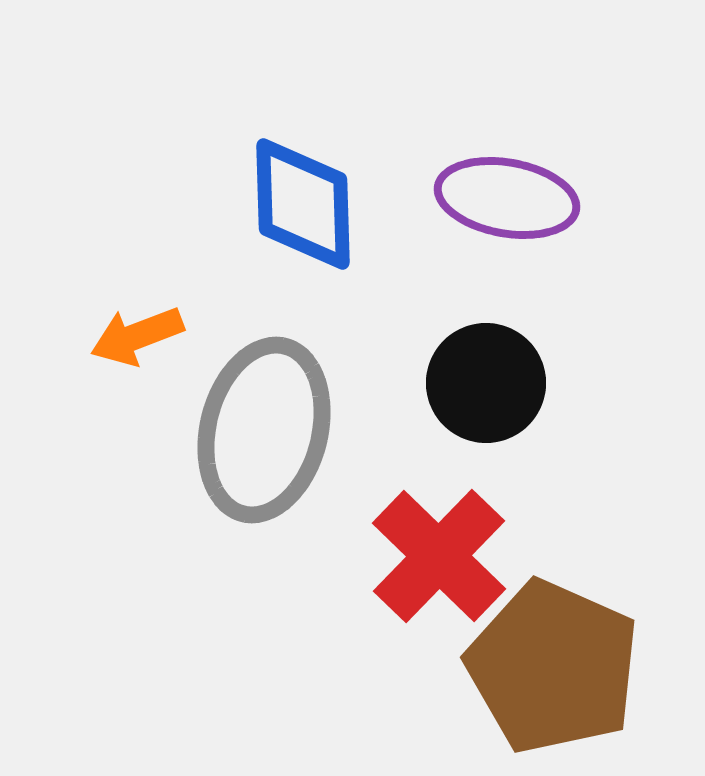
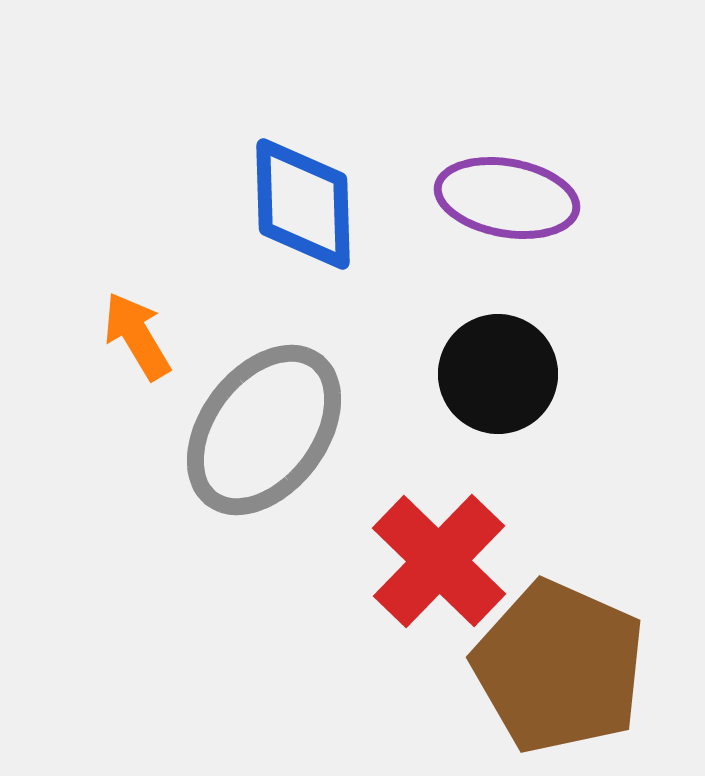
orange arrow: rotated 80 degrees clockwise
black circle: moved 12 px right, 9 px up
gray ellipse: rotated 23 degrees clockwise
red cross: moved 5 px down
brown pentagon: moved 6 px right
